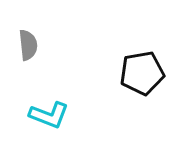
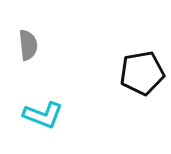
cyan L-shape: moved 6 px left
